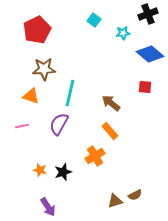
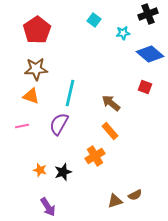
red pentagon: rotated 8 degrees counterclockwise
brown star: moved 8 px left
red square: rotated 16 degrees clockwise
